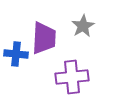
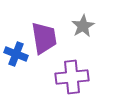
purple trapezoid: rotated 12 degrees counterclockwise
blue cross: rotated 15 degrees clockwise
